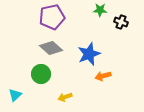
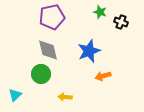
green star: moved 2 px down; rotated 16 degrees clockwise
gray diamond: moved 3 px left, 2 px down; rotated 35 degrees clockwise
blue star: moved 3 px up
yellow arrow: rotated 24 degrees clockwise
